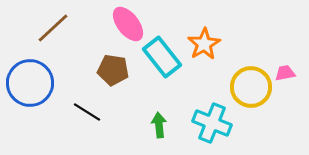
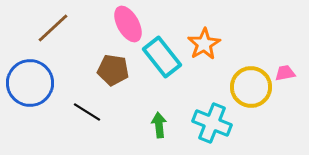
pink ellipse: rotated 9 degrees clockwise
